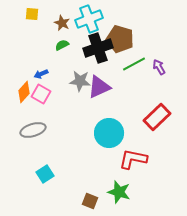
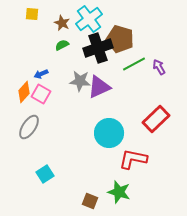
cyan cross: rotated 16 degrees counterclockwise
red rectangle: moved 1 px left, 2 px down
gray ellipse: moved 4 px left, 3 px up; rotated 40 degrees counterclockwise
